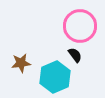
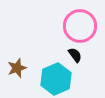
brown star: moved 4 px left, 5 px down; rotated 12 degrees counterclockwise
cyan hexagon: moved 1 px right, 2 px down
